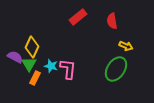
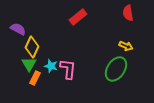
red semicircle: moved 16 px right, 8 px up
purple semicircle: moved 3 px right, 28 px up
